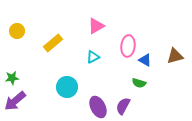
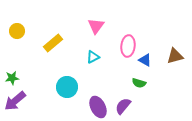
pink triangle: rotated 24 degrees counterclockwise
purple semicircle: rotated 12 degrees clockwise
